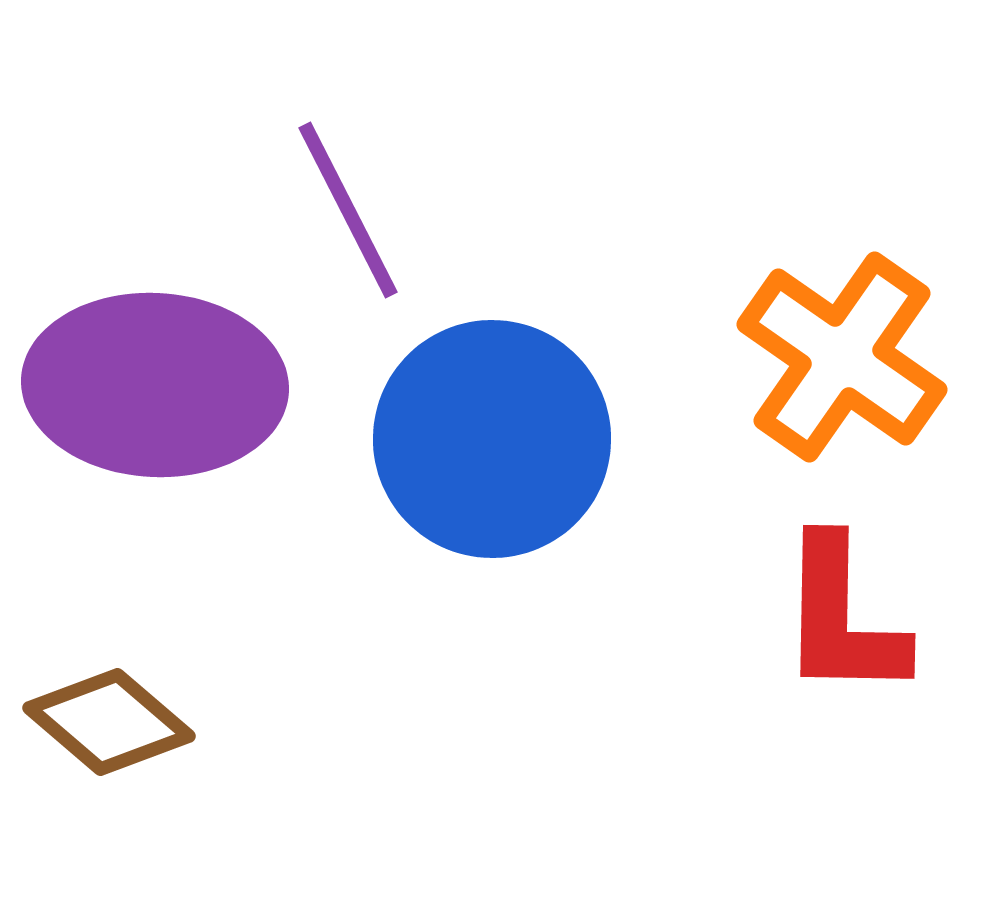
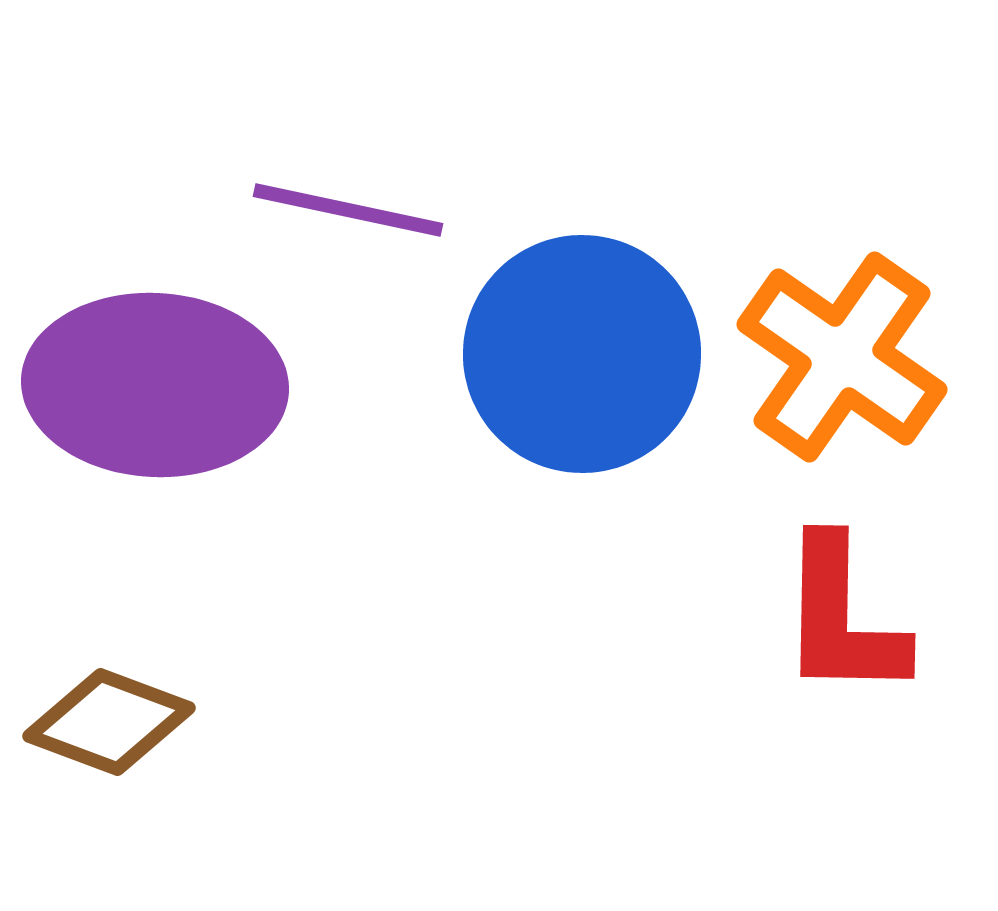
purple line: rotated 51 degrees counterclockwise
blue circle: moved 90 px right, 85 px up
brown diamond: rotated 20 degrees counterclockwise
